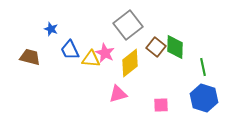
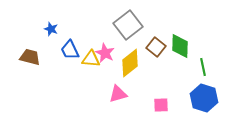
green diamond: moved 5 px right, 1 px up
